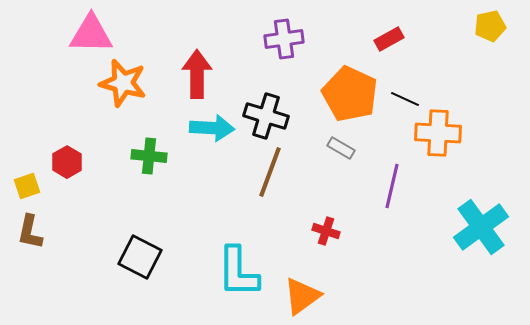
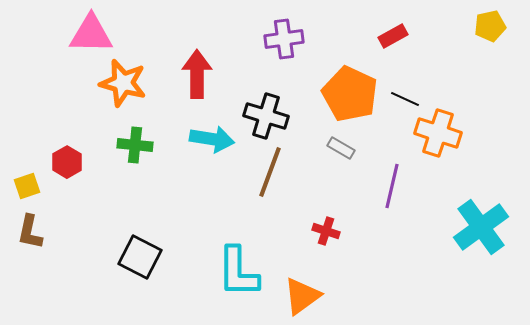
red rectangle: moved 4 px right, 3 px up
cyan arrow: moved 11 px down; rotated 6 degrees clockwise
orange cross: rotated 15 degrees clockwise
green cross: moved 14 px left, 11 px up
